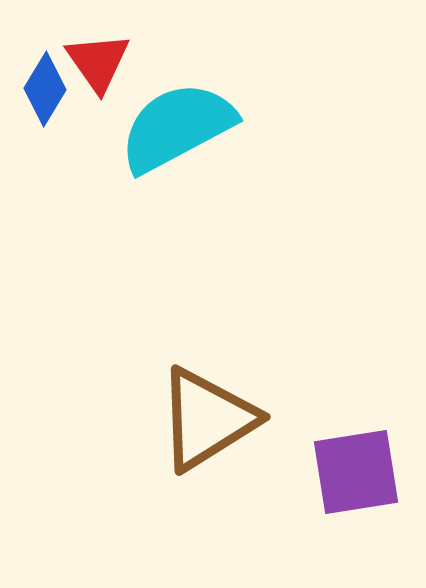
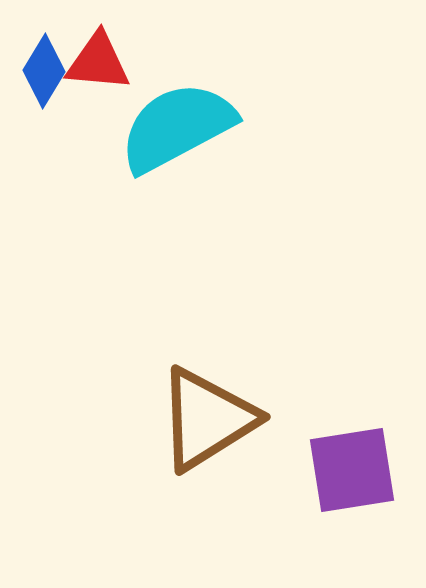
red triangle: rotated 50 degrees counterclockwise
blue diamond: moved 1 px left, 18 px up
purple square: moved 4 px left, 2 px up
